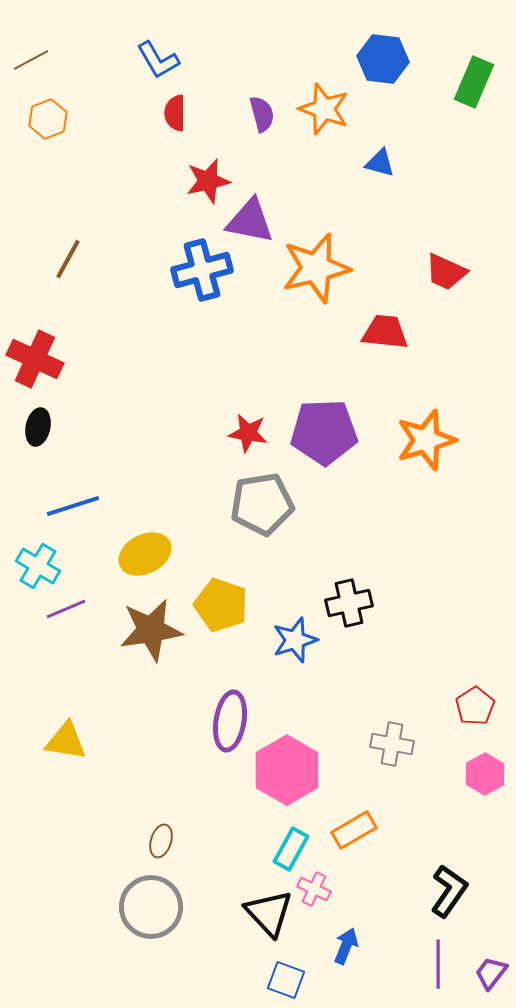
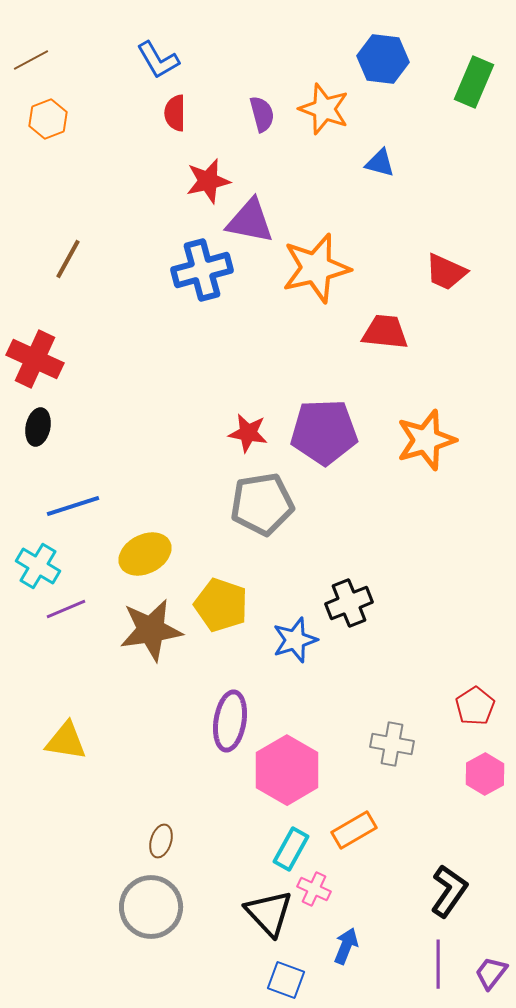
black cross at (349, 603): rotated 9 degrees counterclockwise
